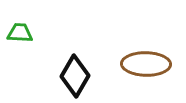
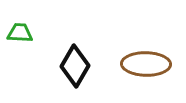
black diamond: moved 10 px up
